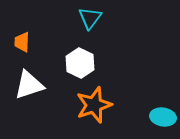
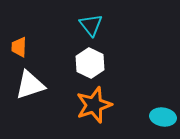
cyan triangle: moved 1 px right, 7 px down; rotated 15 degrees counterclockwise
orange trapezoid: moved 3 px left, 5 px down
white hexagon: moved 10 px right
white triangle: moved 1 px right
